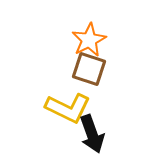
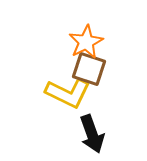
orange star: moved 3 px left, 2 px down
yellow L-shape: moved 15 px up
